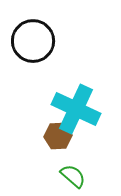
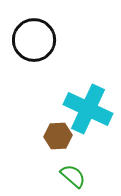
black circle: moved 1 px right, 1 px up
cyan cross: moved 12 px right
